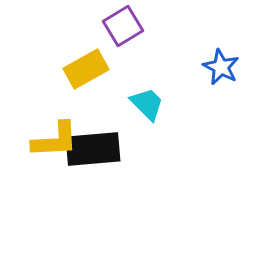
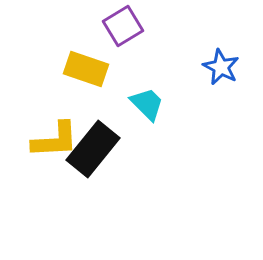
yellow rectangle: rotated 48 degrees clockwise
black rectangle: rotated 46 degrees counterclockwise
